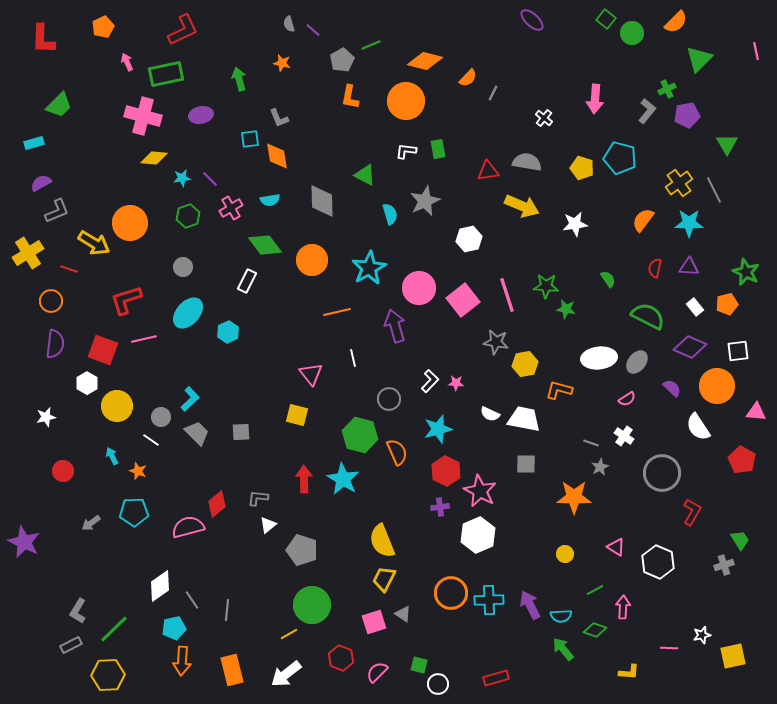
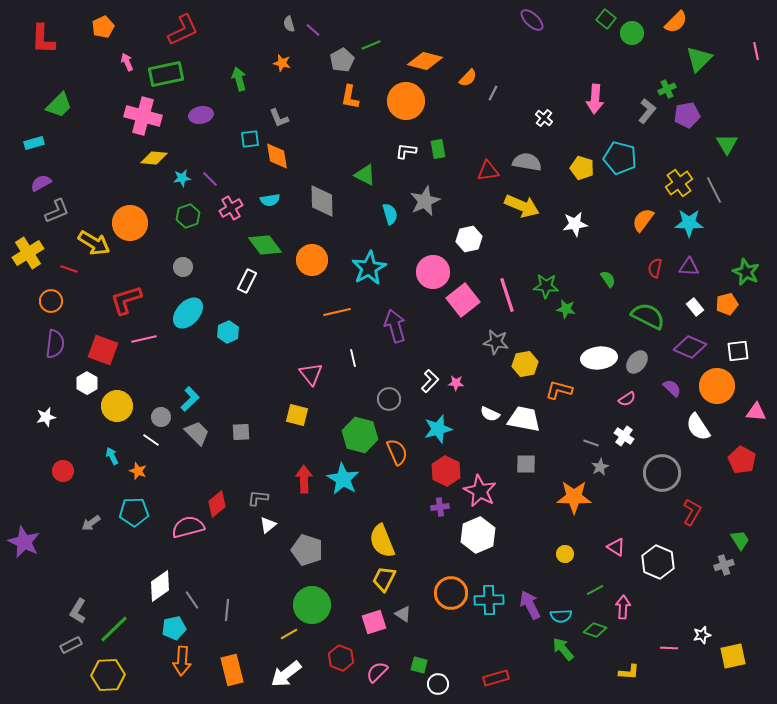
pink circle at (419, 288): moved 14 px right, 16 px up
gray pentagon at (302, 550): moved 5 px right
